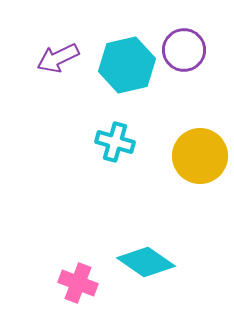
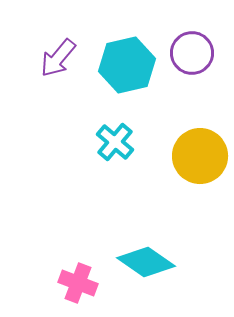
purple circle: moved 8 px right, 3 px down
purple arrow: rotated 24 degrees counterclockwise
cyan cross: rotated 24 degrees clockwise
